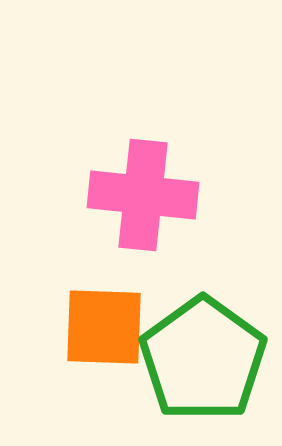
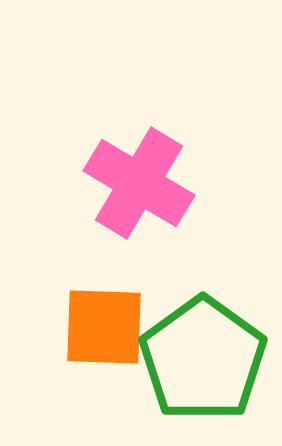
pink cross: moved 4 px left, 12 px up; rotated 25 degrees clockwise
